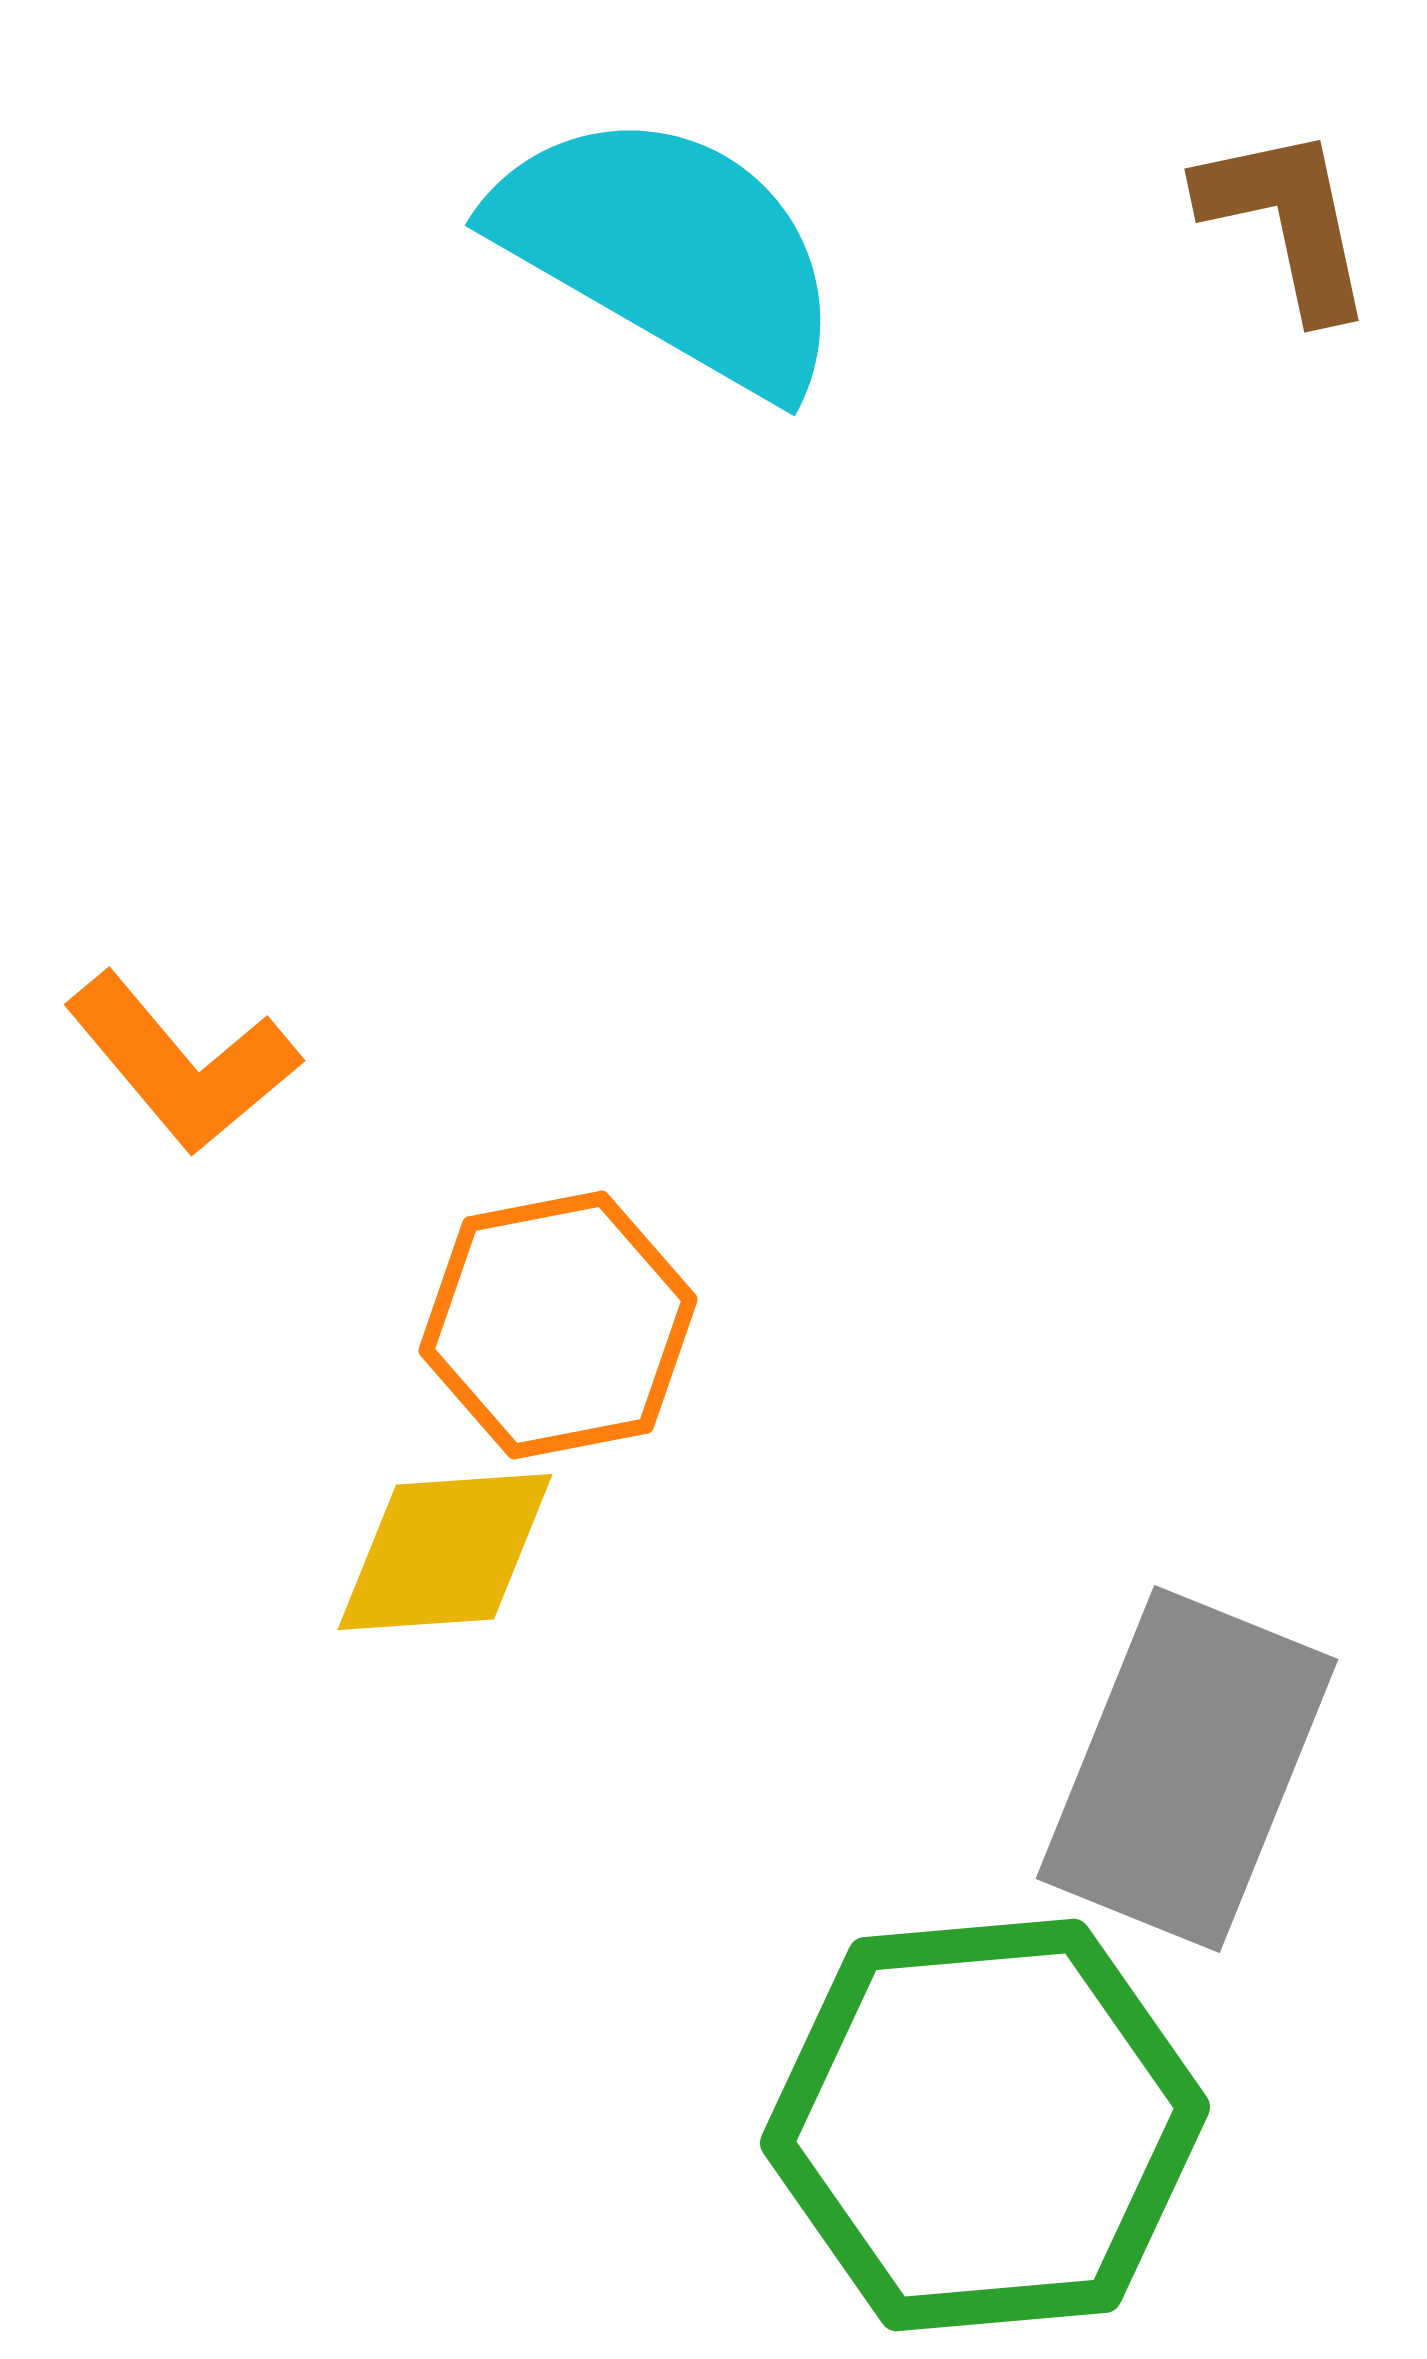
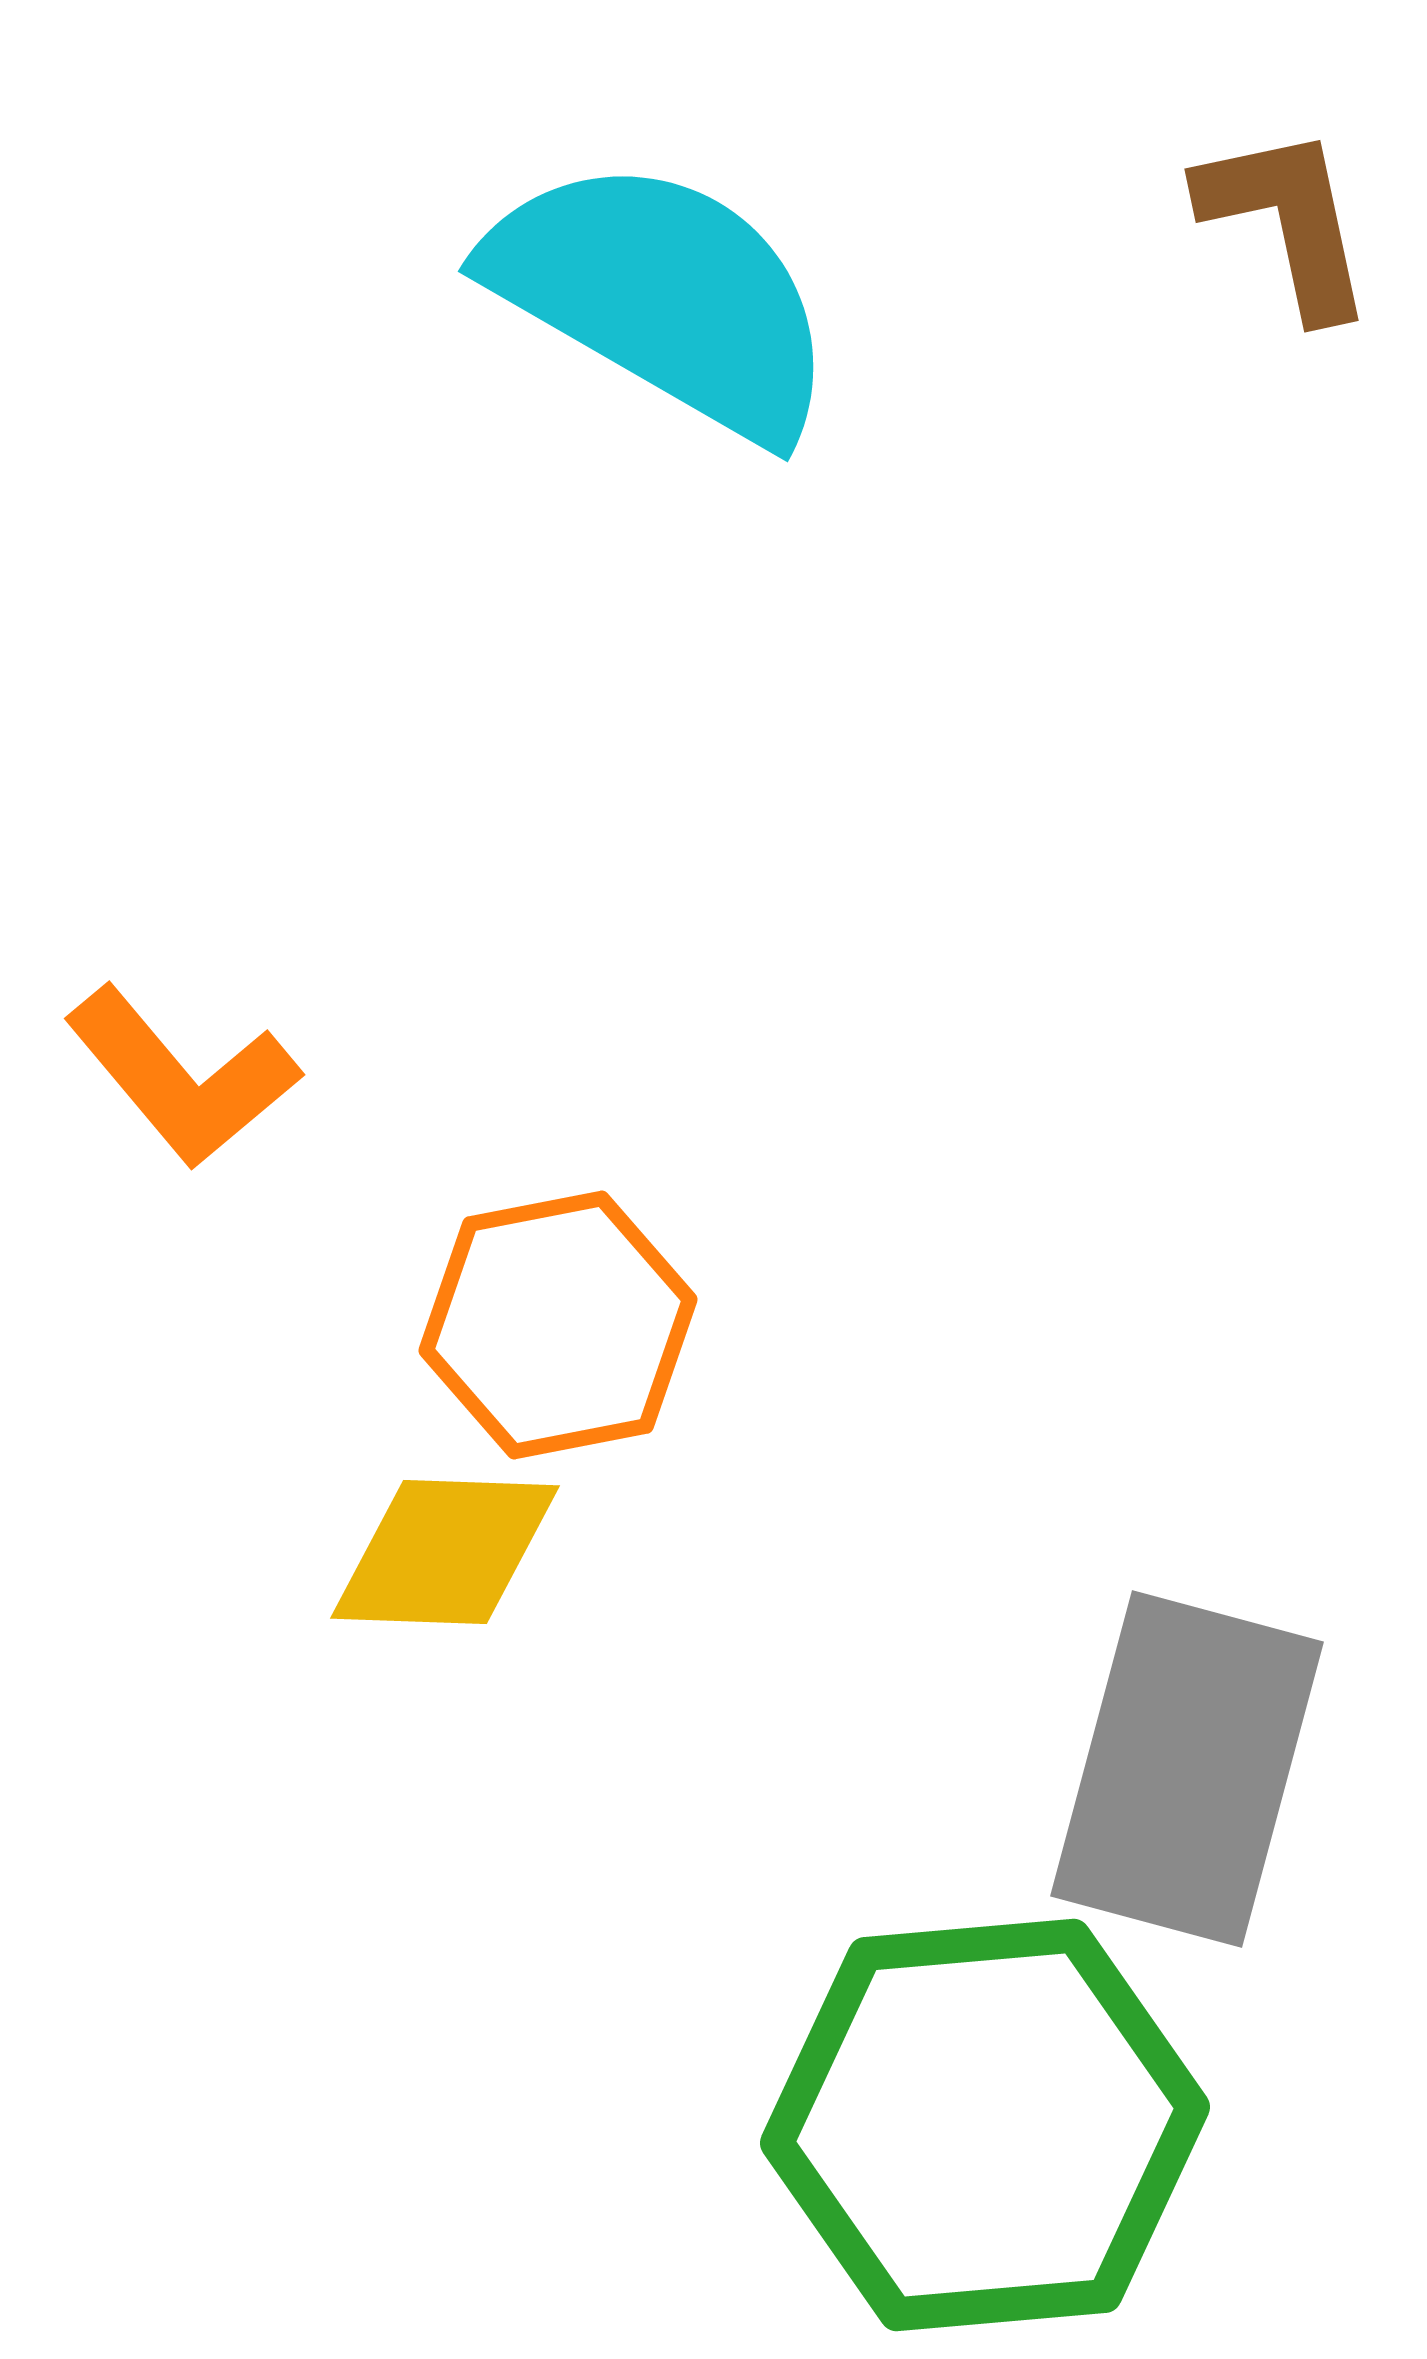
cyan semicircle: moved 7 px left, 46 px down
orange L-shape: moved 14 px down
yellow diamond: rotated 6 degrees clockwise
gray rectangle: rotated 7 degrees counterclockwise
